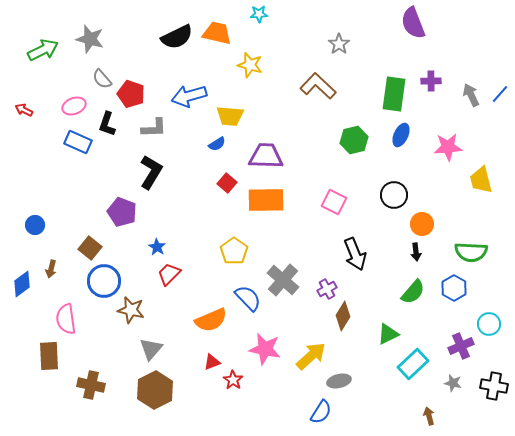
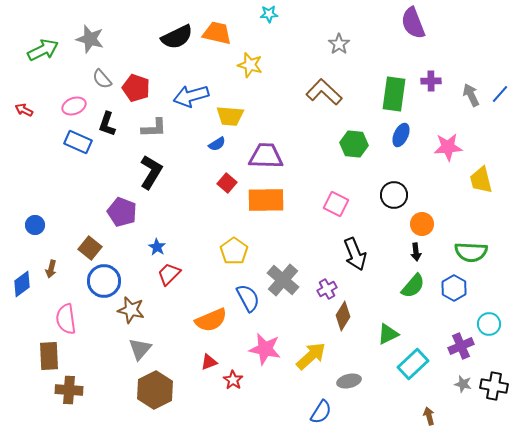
cyan star at (259, 14): moved 10 px right
brown L-shape at (318, 86): moved 6 px right, 6 px down
red pentagon at (131, 94): moved 5 px right, 6 px up
blue arrow at (189, 96): moved 2 px right
green hexagon at (354, 140): moved 4 px down; rotated 20 degrees clockwise
pink square at (334, 202): moved 2 px right, 2 px down
green semicircle at (413, 292): moved 6 px up
blue semicircle at (248, 298): rotated 16 degrees clockwise
gray triangle at (151, 349): moved 11 px left
red triangle at (212, 362): moved 3 px left
gray ellipse at (339, 381): moved 10 px right
gray star at (453, 383): moved 10 px right, 1 px down
brown cross at (91, 385): moved 22 px left, 5 px down; rotated 8 degrees counterclockwise
